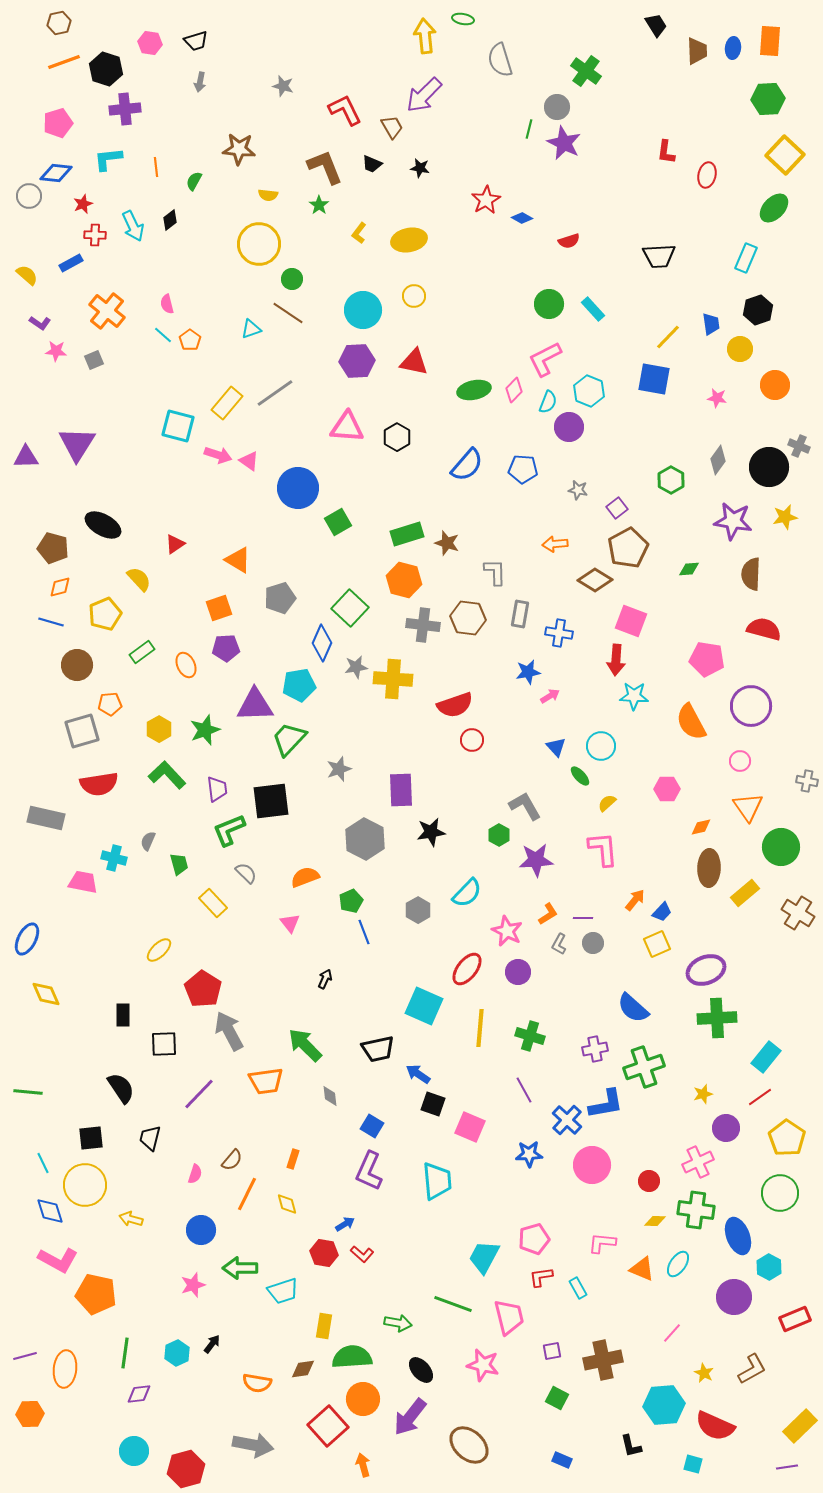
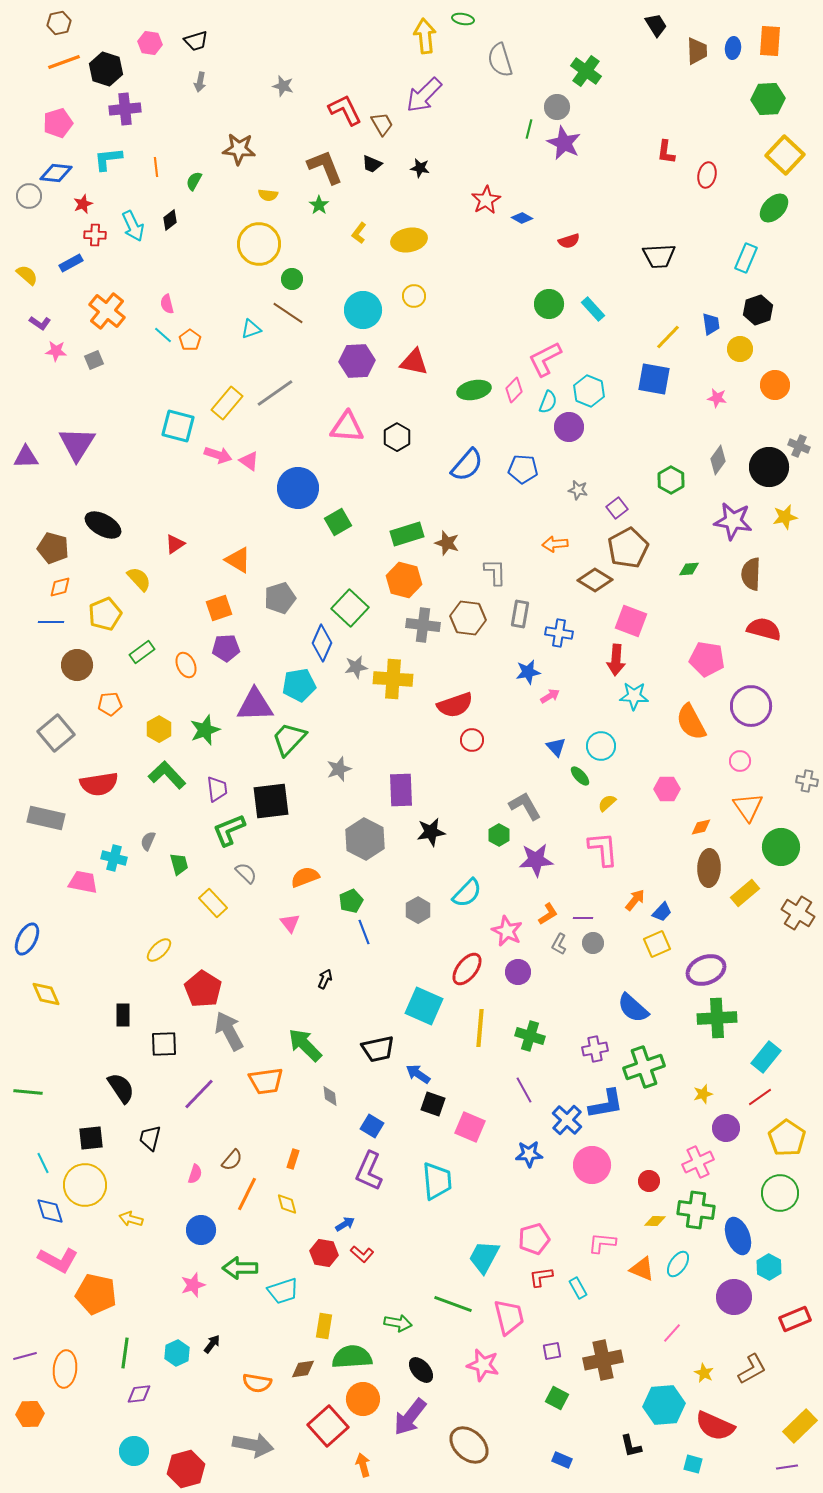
brown trapezoid at (392, 127): moved 10 px left, 3 px up
blue line at (51, 622): rotated 15 degrees counterclockwise
gray square at (82, 731): moved 26 px left, 2 px down; rotated 24 degrees counterclockwise
